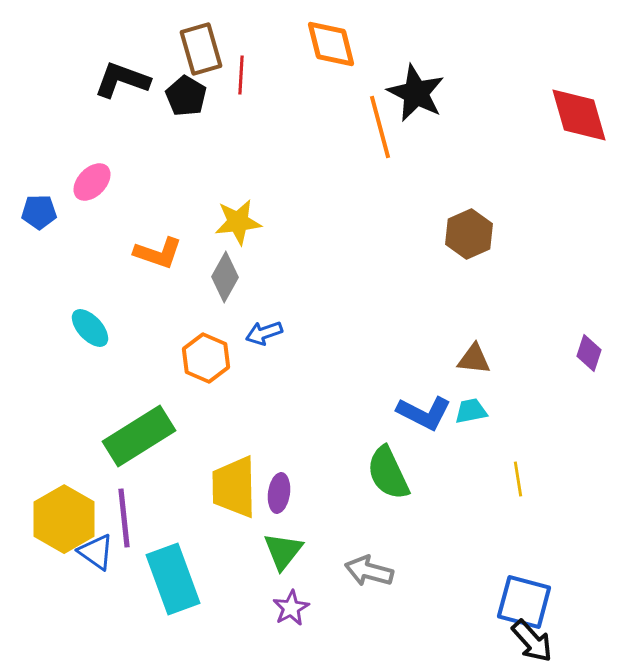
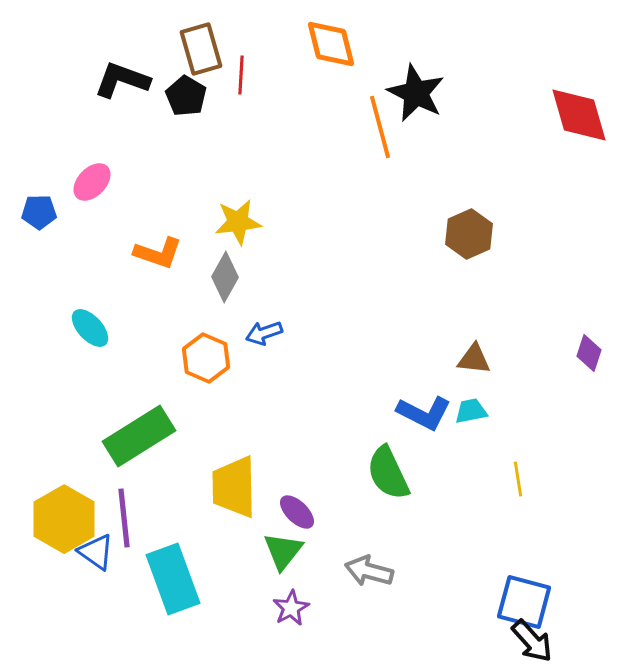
purple ellipse: moved 18 px right, 19 px down; rotated 54 degrees counterclockwise
